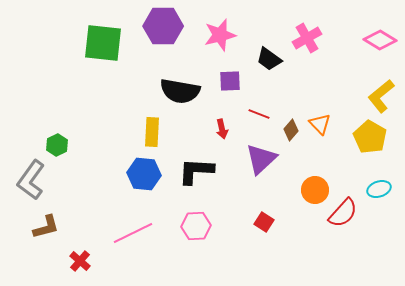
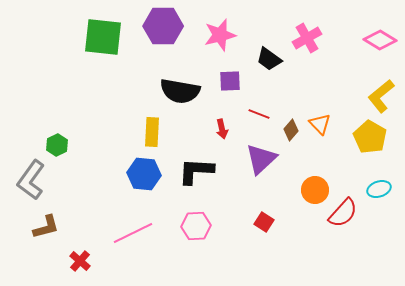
green square: moved 6 px up
